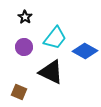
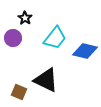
black star: moved 1 px down
purple circle: moved 11 px left, 9 px up
blue diamond: rotated 15 degrees counterclockwise
black triangle: moved 5 px left, 8 px down
